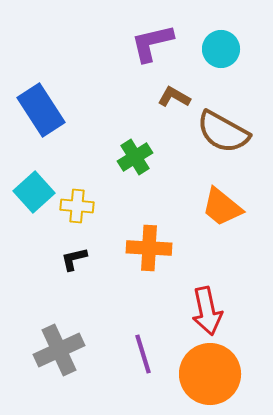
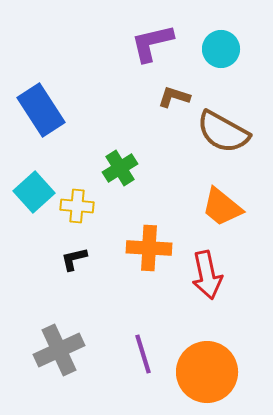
brown L-shape: rotated 12 degrees counterclockwise
green cross: moved 15 px left, 11 px down
red arrow: moved 36 px up
orange circle: moved 3 px left, 2 px up
